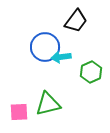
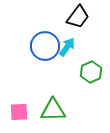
black trapezoid: moved 2 px right, 4 px up
blue circle: moved 1 px up
cyan arrow: moved 6 px right, 10 px up; rotated 132 degrees clockwise
green triangle: moved 5 px right, 6 px down; rotated 12 degrees clockwise
